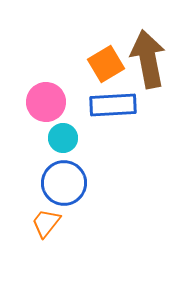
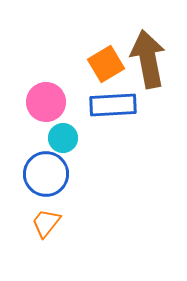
blue circle: moved 18 px left, 9 px up
